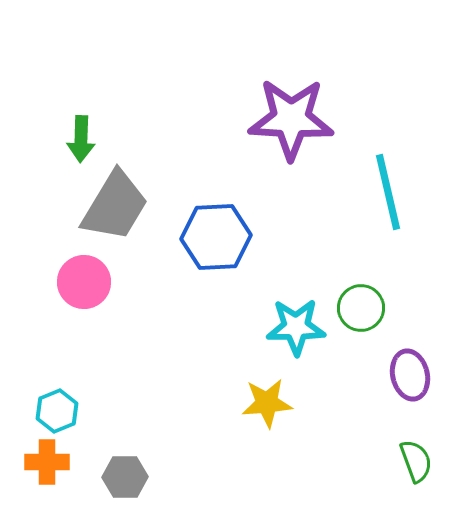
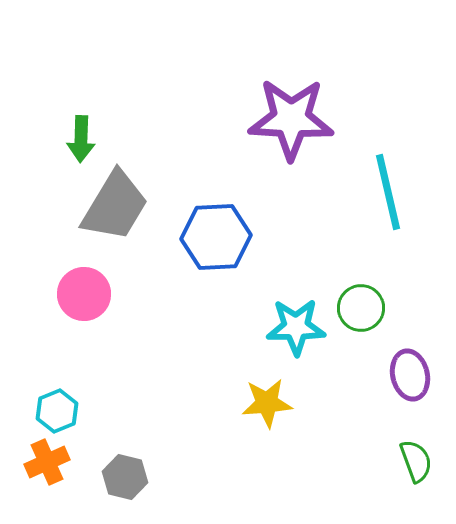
pink circle: moved 12 px down
orange cross: rotated 24 degrees counterclockwise
gray hexagon: rotated 15 degrees clockwise
